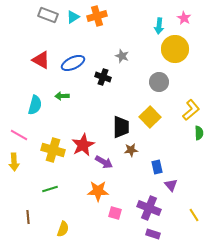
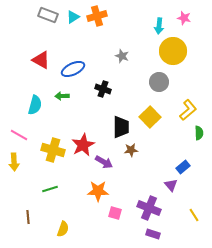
pink star: rotated 16 degrees counterclockwise
yellow circle: moved 2 px left, 2 px down
blue ellipse: moved 6 px down
black cross: moved 12 px down
yellow L-shape: moved 3 px left
blue rectangle: moved 26 px right; rotated 64 degrees clockwise
